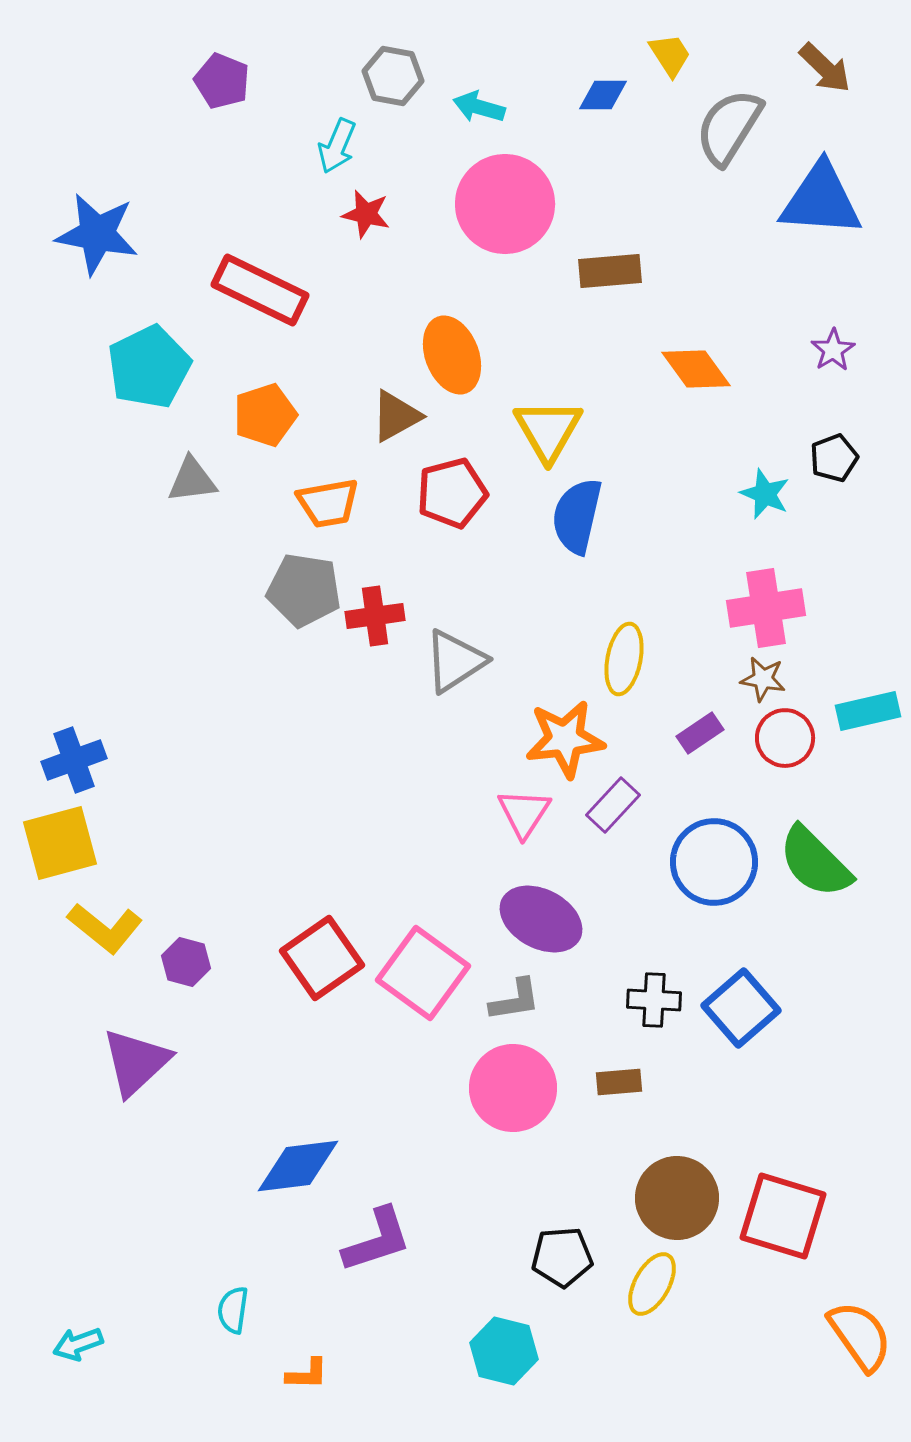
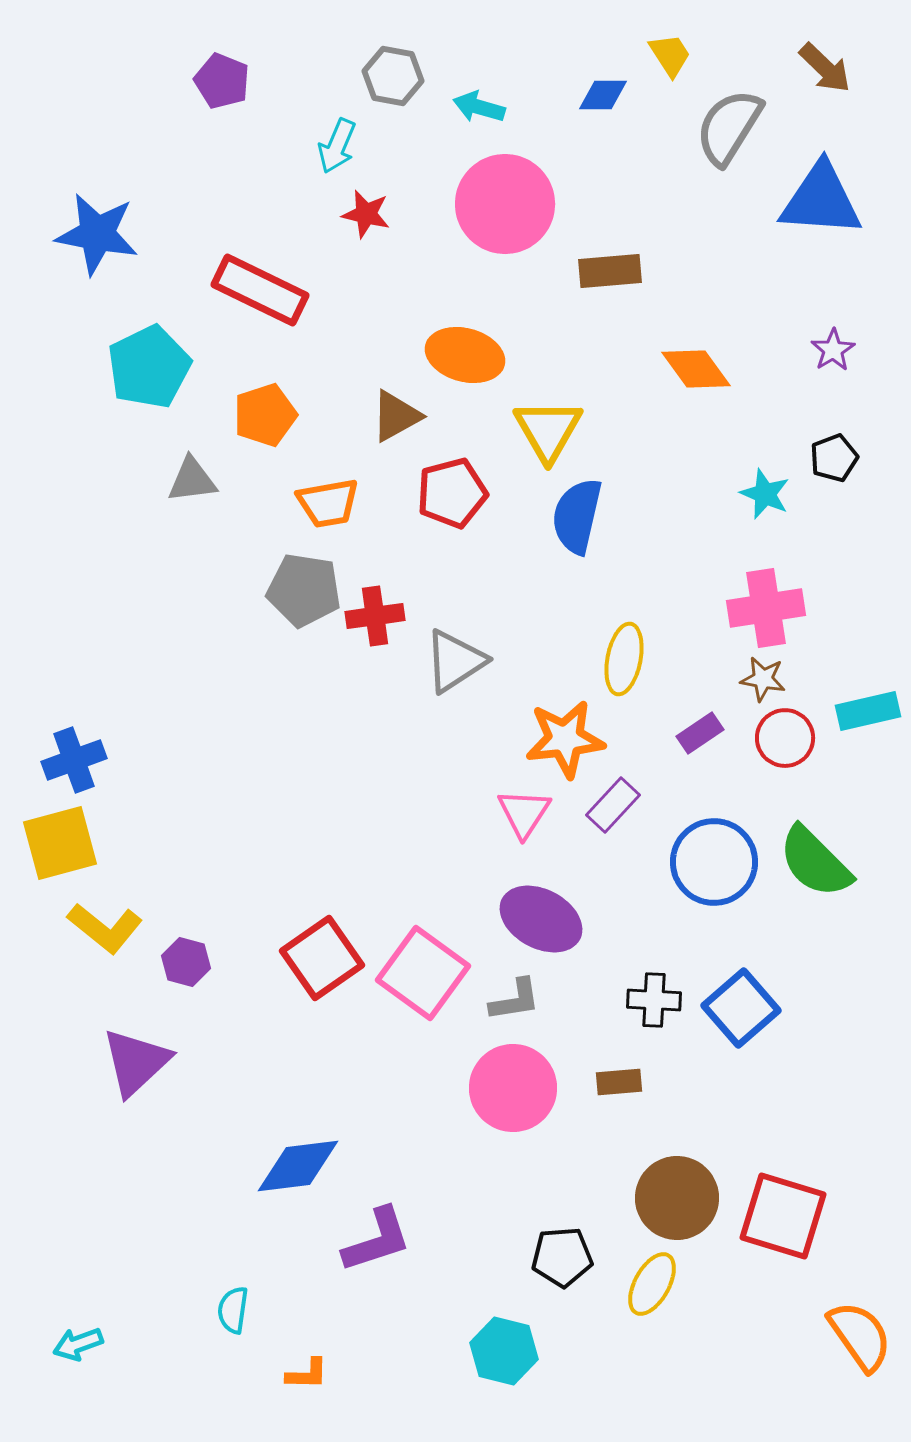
orange ellipse at (452, 355): moved 13 px right; rotated 54 degrees counterclockwise
